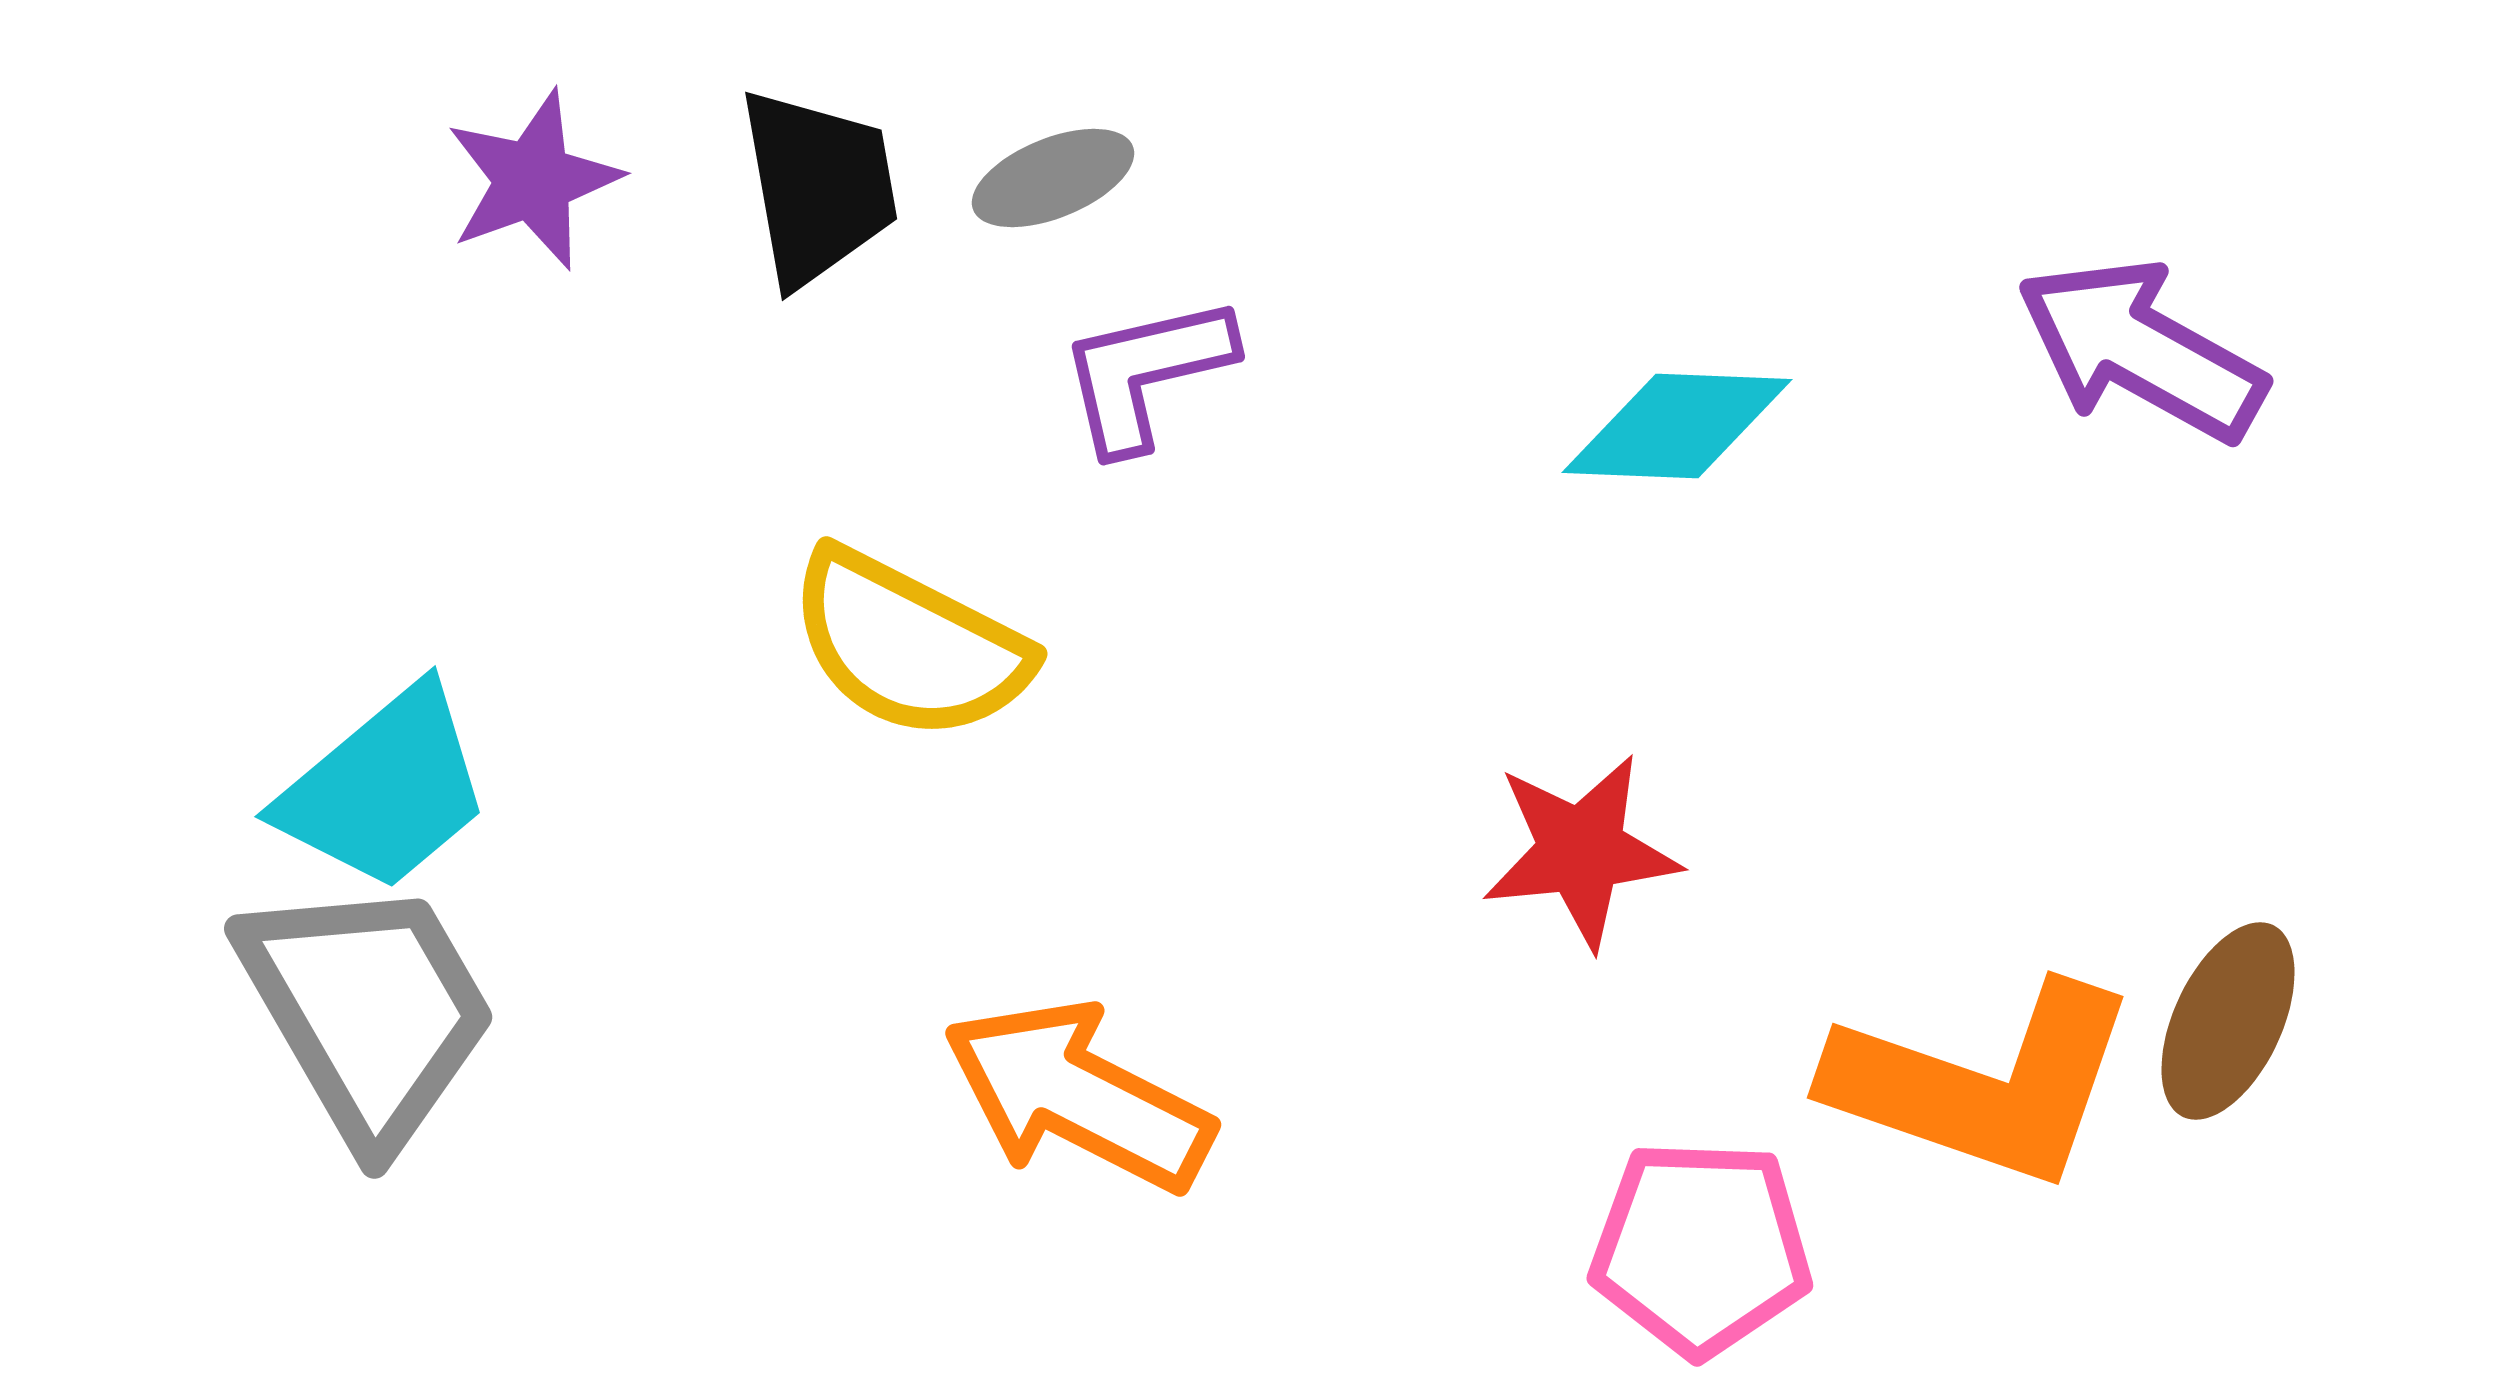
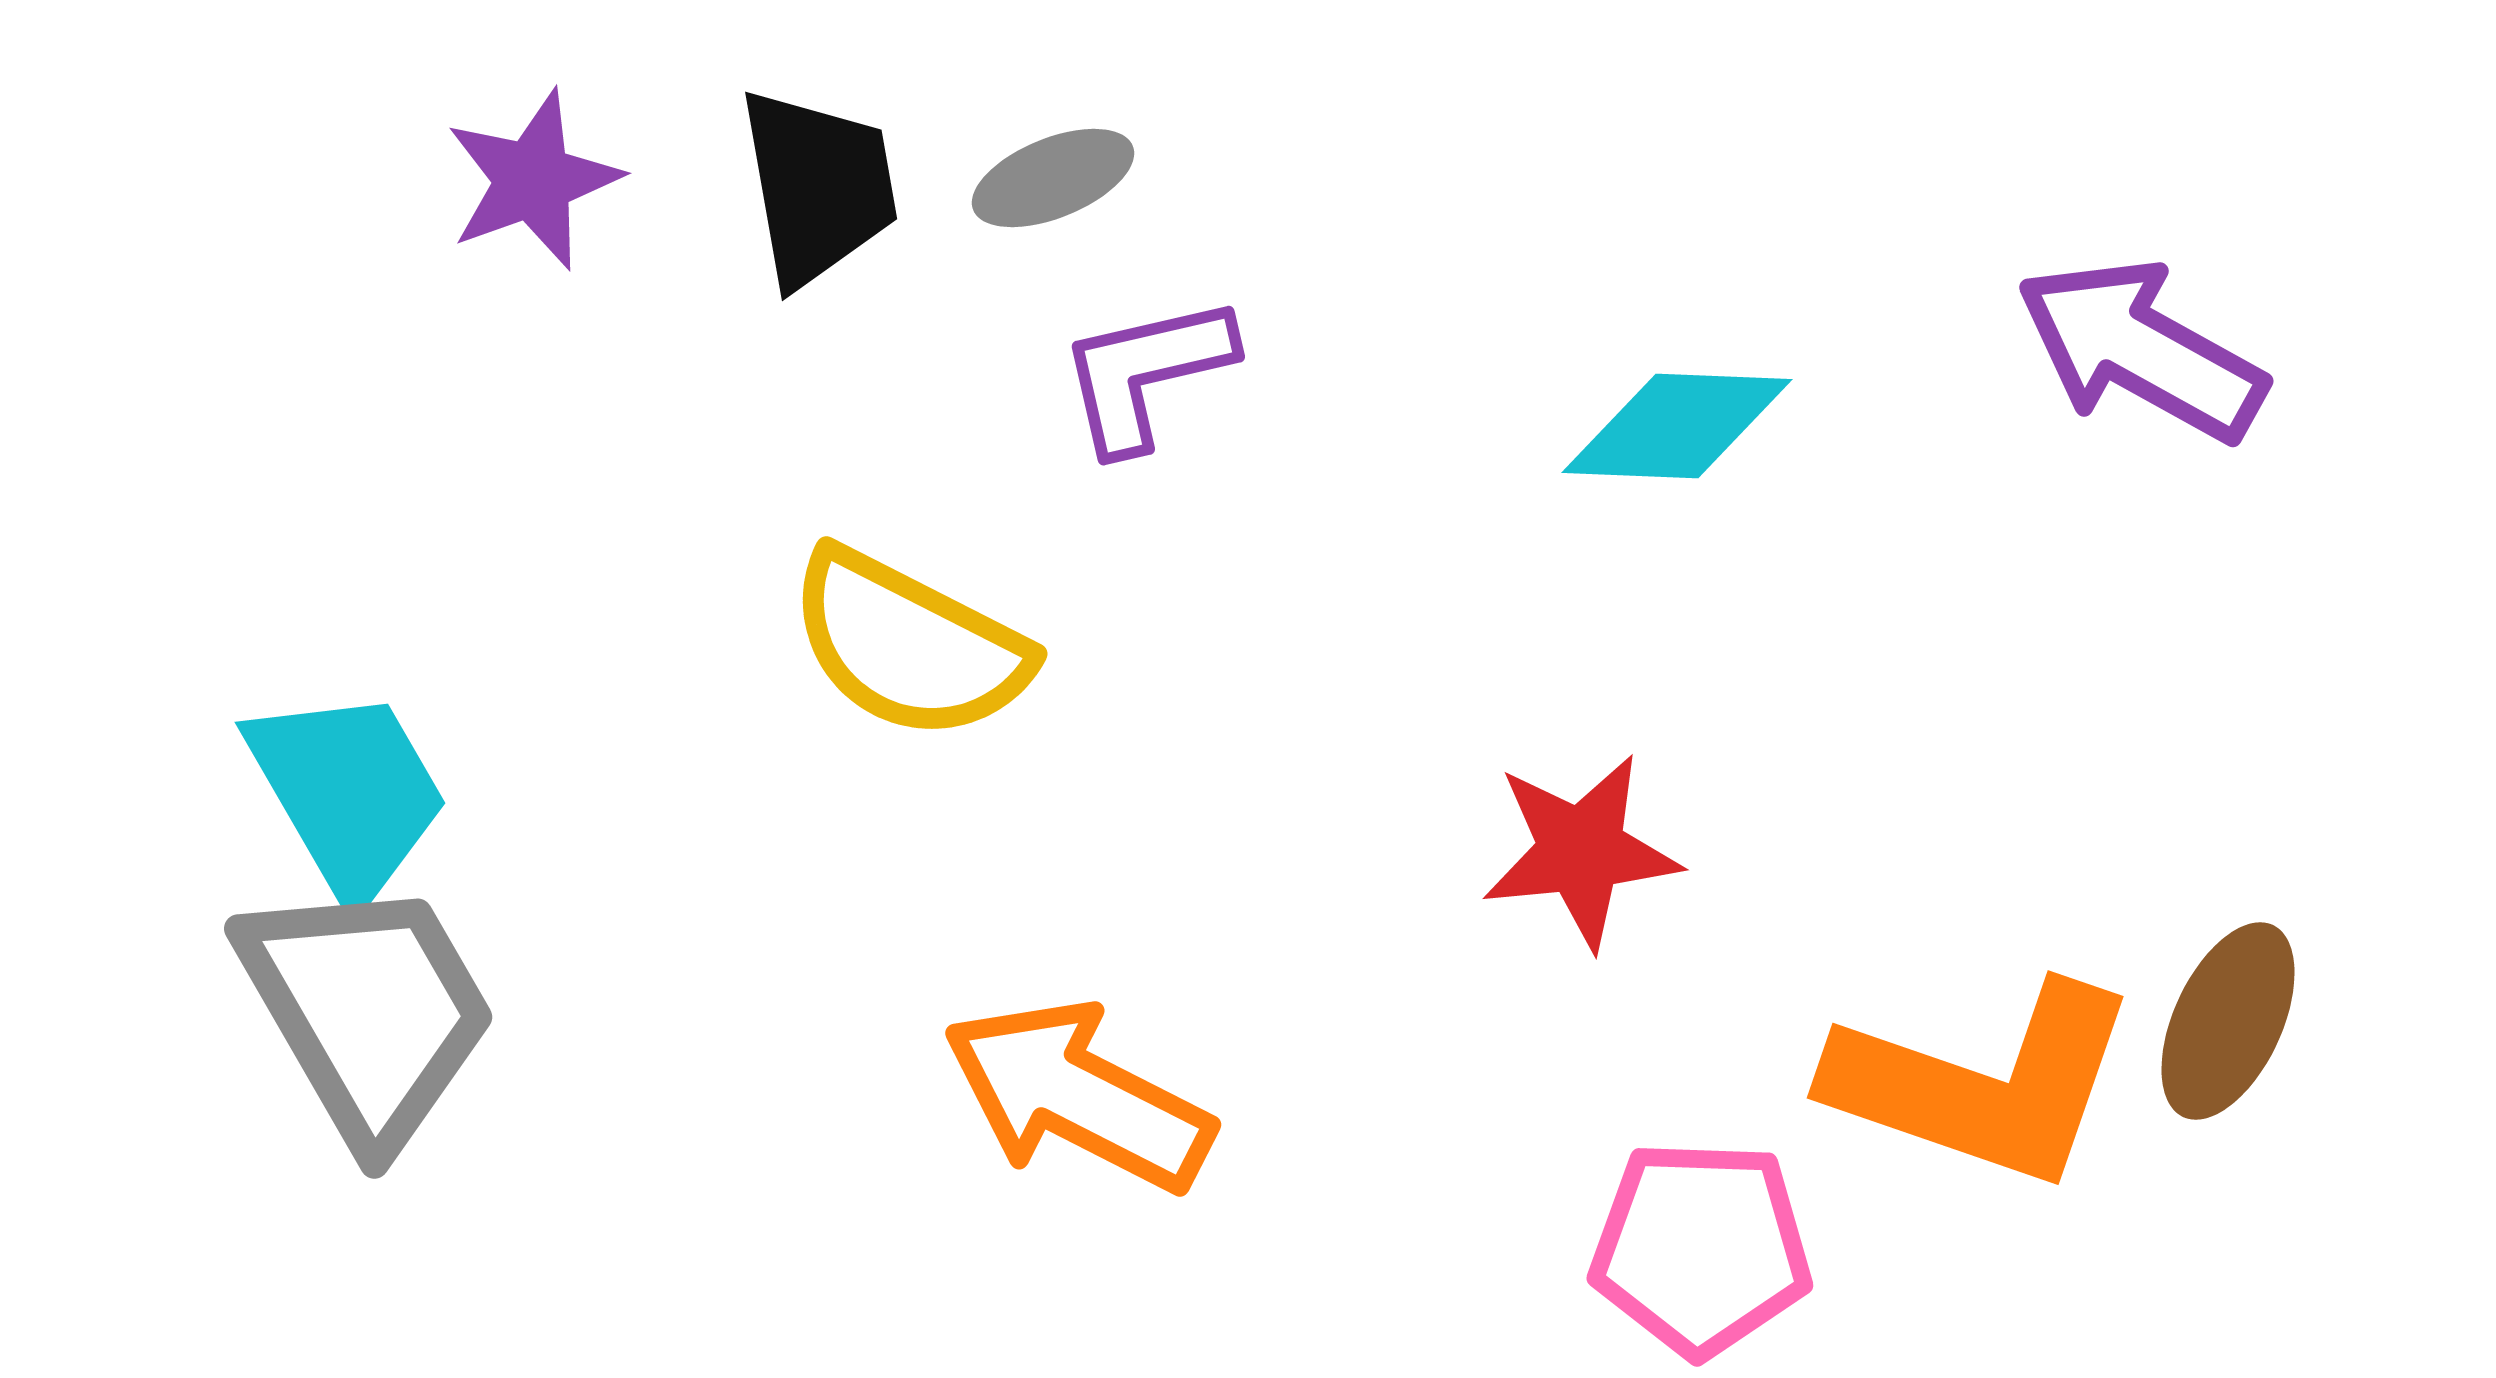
cyan trapezoid: moved 37 px left, 4 px down; rotated 80 degrees counterclockwise
